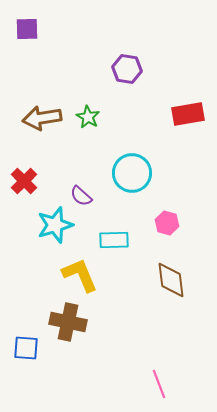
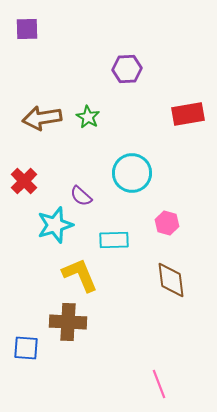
purple hexagon: rotated 12 degrees counterclockwise
brown cross: rotated 9 degrees counterclockwise
